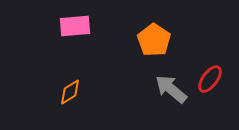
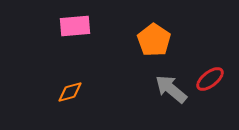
red ellipse: rotated 16 degrees clockwise
orange diamond: rotated 16 degrees clockwise
